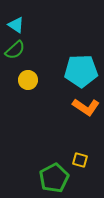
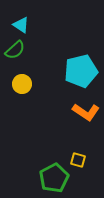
cyan triangle: moved 5 px right
cyan pentagon: rotated 12 degrees counterclockwise
yellow circle: moved 6 px left, 4 px down
orange L-shape: moved 5 px down
yellow square: moved 2 px left
